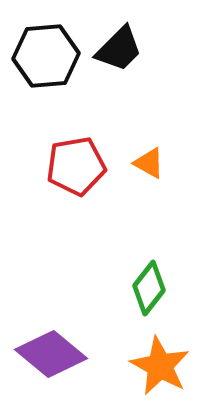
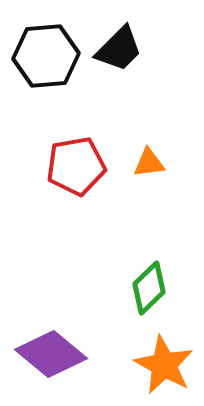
orange triangle: rotated 36 degrees counterclockwise
green diamond: rotated 8 degrees clockwise
orange star: moved 4 px right, 1 px up
